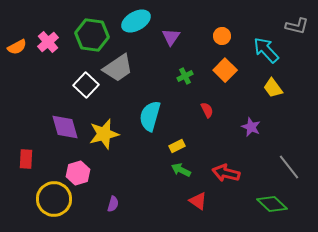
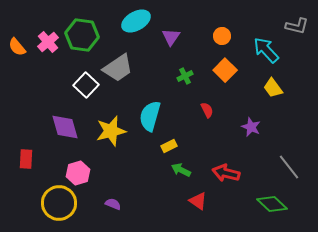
green hexagon: moved 10 px left
orange semicircle: rotated 78 degrees clockwise
yellow star: moved 7 px right, 3 px up
yellow rectangle: moved 8 px left
yellow circle: moved 5 px right, 4 px down
purple semicircle: rotated 84 degrees counterclockwise
